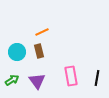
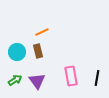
brown rectangle: moved 1 px left
green arrow: moved 3 px right
